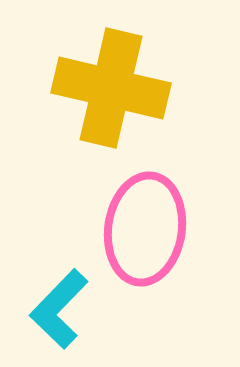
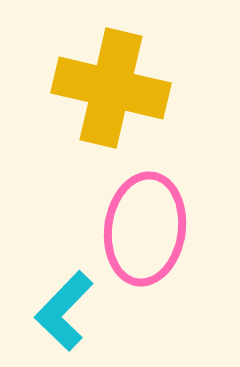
cyan L-shape: moved 5 px right, 2 px down
